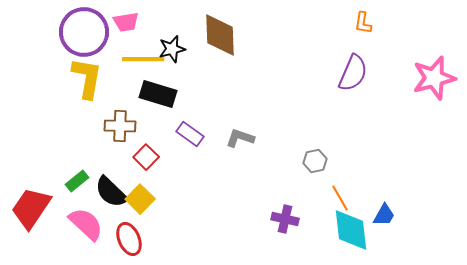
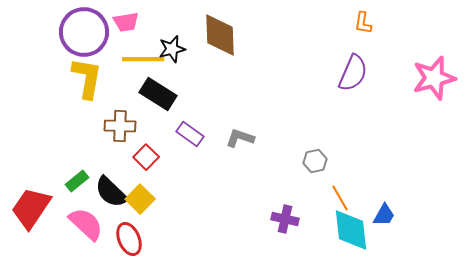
black rectangle: rotated 15 degrees clockwise
